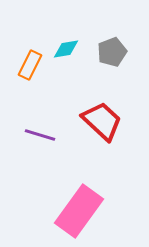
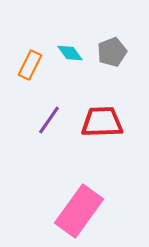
cyan diamond: moved 4 px right, 4 px down; rotated 64 degrees clockwise
red trapezoid: moved 1 px down; rotated 45 degrees counterclockwise
purple line: moved 9 px right, 15 px up; rotated 72 degrees counterclockwise
